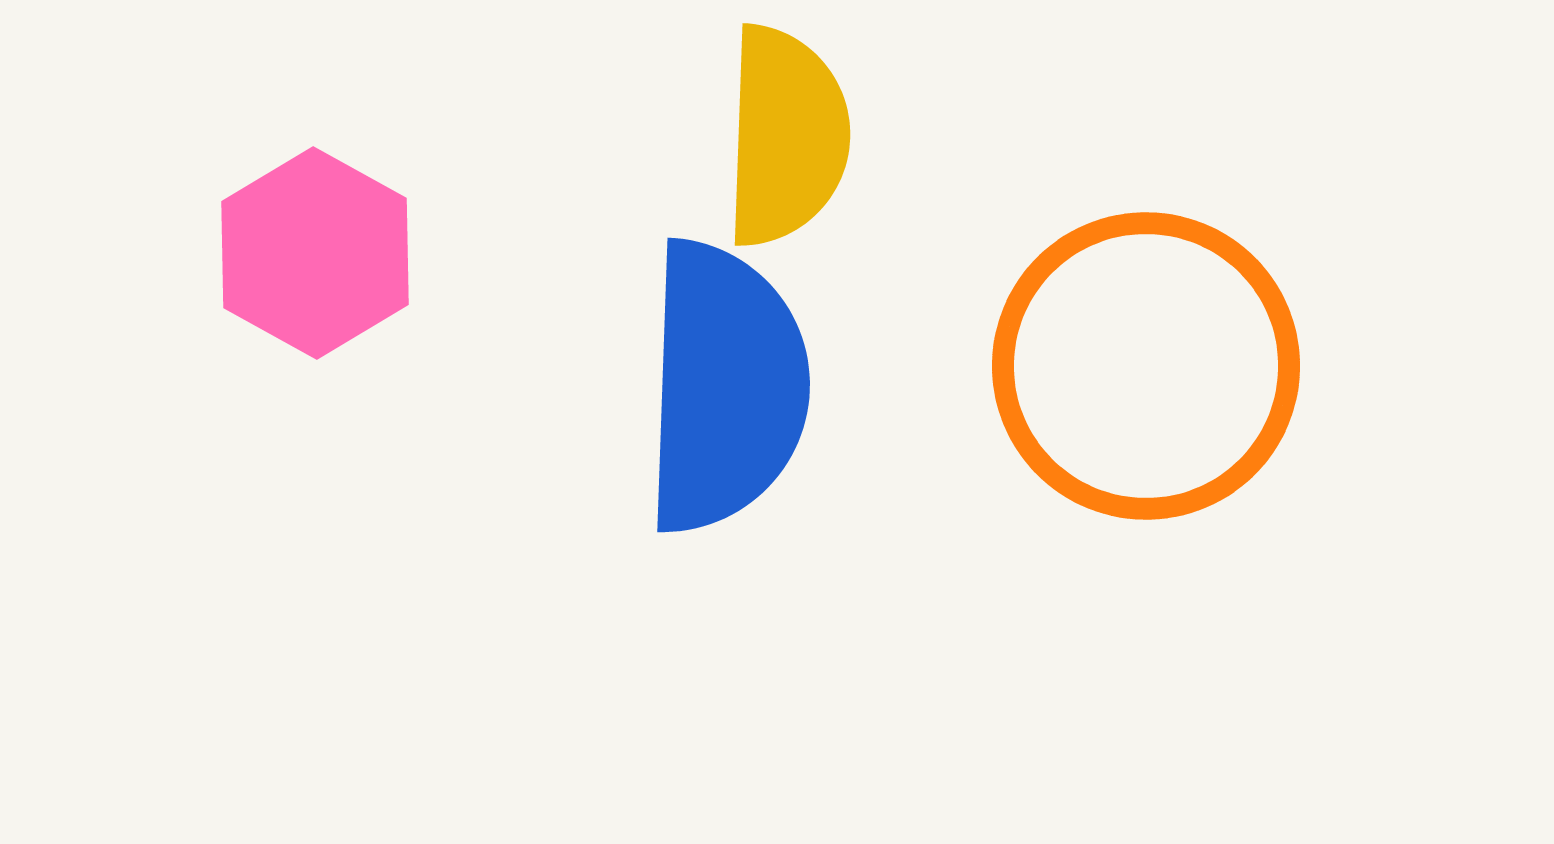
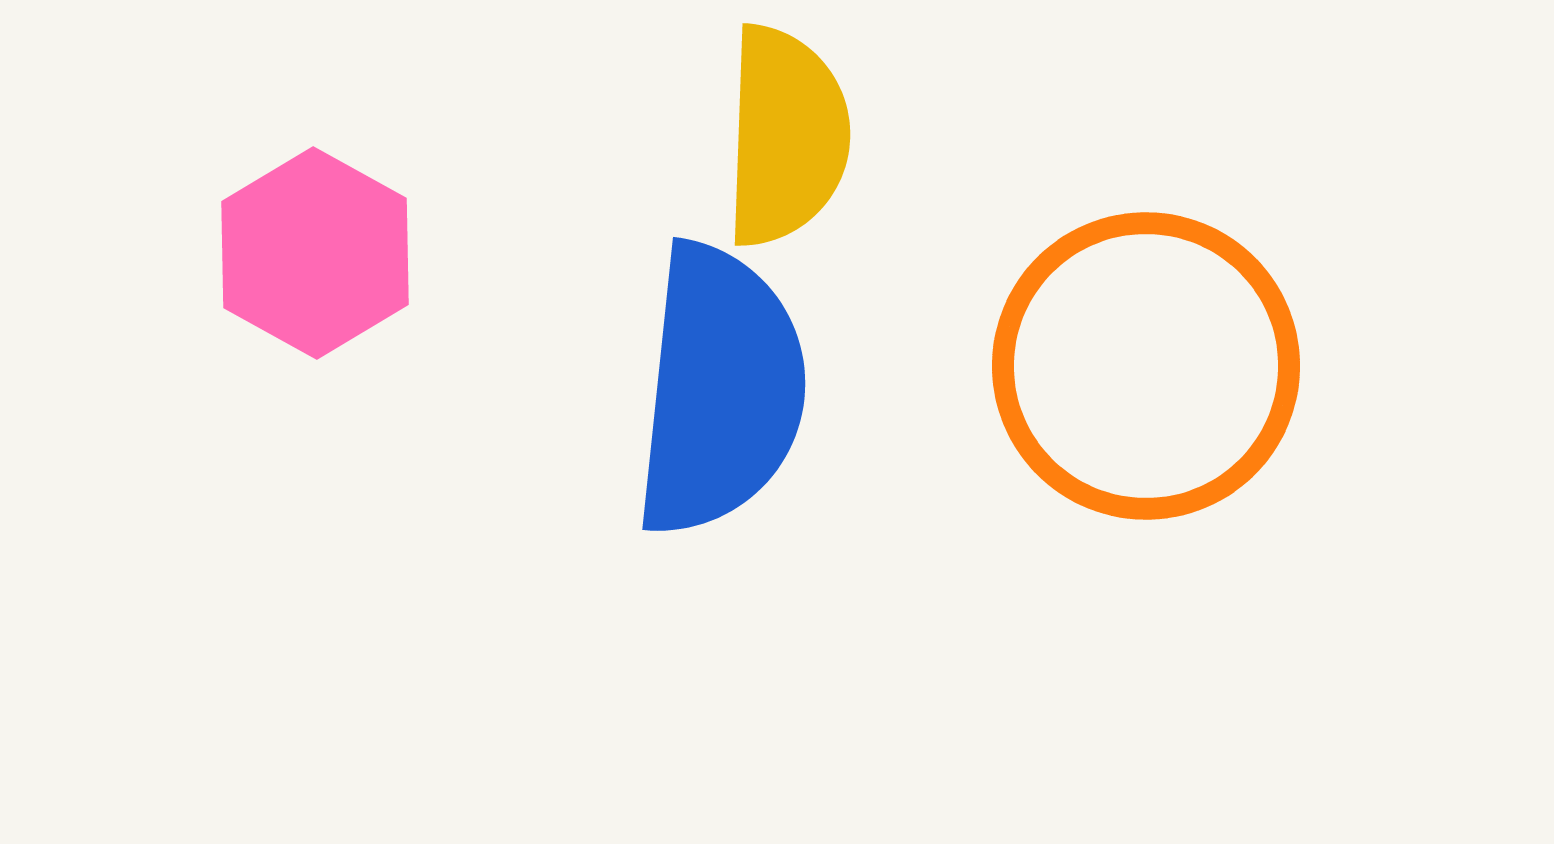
blue semicircle: moved 5 px left, 3 px down; rotated 4 degrees clockwise
